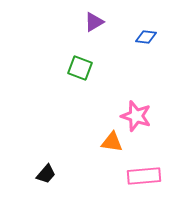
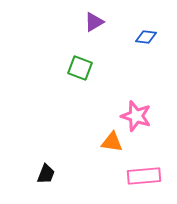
black trapezoid: rotated 20 degrees counterclockwise
